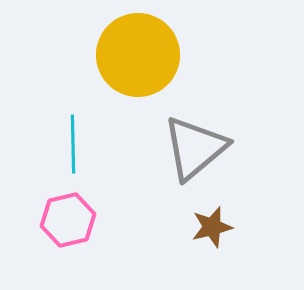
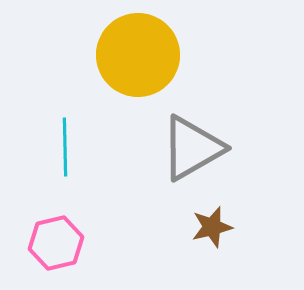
cyan line: moved 8 px left, 3 px down
gray triangle: moved 3 px left; rotated 10 degrees clockwise
pink hexagon: moved 12 px left, 23 px down
